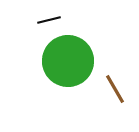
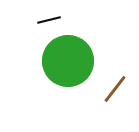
brown line: rotated 68 degrees clockwise
